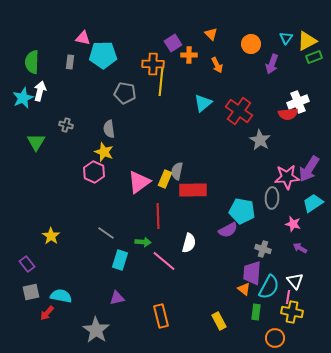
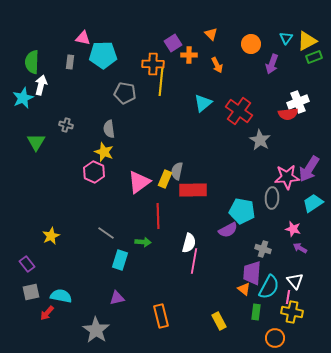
white arrow at (40, 91): moved 1 px right, 6 px up
pink star at (293, 224): moved 5 px down
yellow star at (51, 236): rotated 12 degrees clockwise
pink line at (164, 261): moved 30 px right; rotated 60 degrees clockwise
